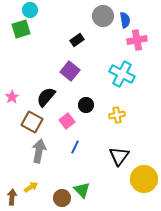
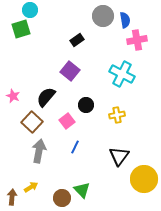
pink star: moved 1 px right, 1 px up; rotated 16 degrees counterclockwise
brown square: rotated 15 degrees clockwise
